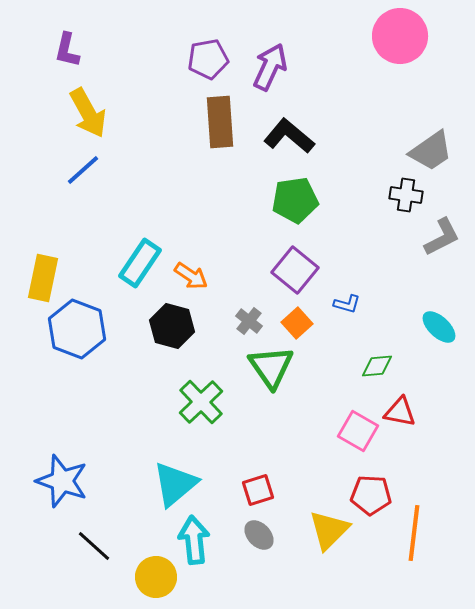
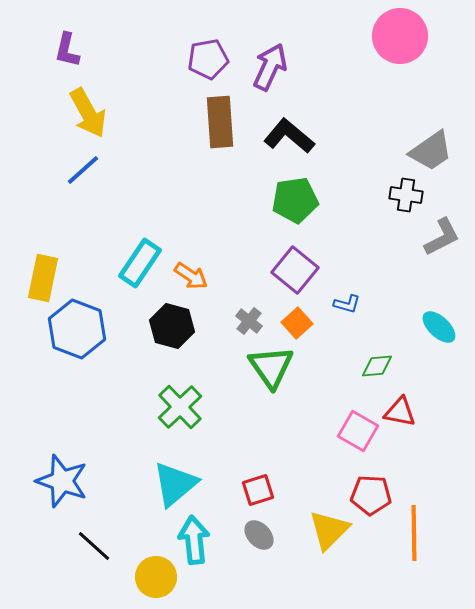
green cross: moved 21 px left, 5 px down
orange line: rotated 8 degrees counterclockwise
